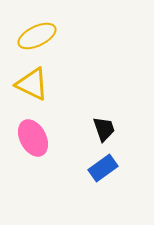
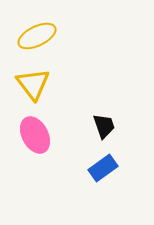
yellow triangle: moved 1 px right; rotated 27 degrees clockwise
black trapezoid: moved 3 px up
pink ellipse: moved 2 px right, 3 px up
